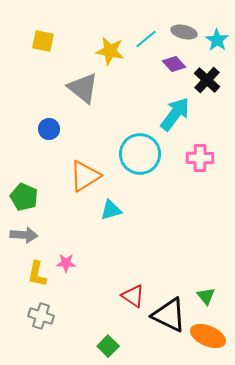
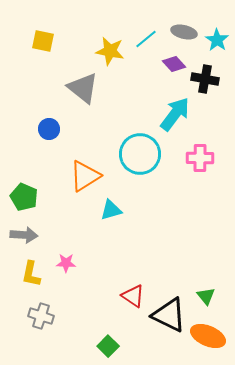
black cross: moved 2 px left, 1 px up; rotated 32 degrees counterclockwise
yellow L-shape: moved 6 px left
